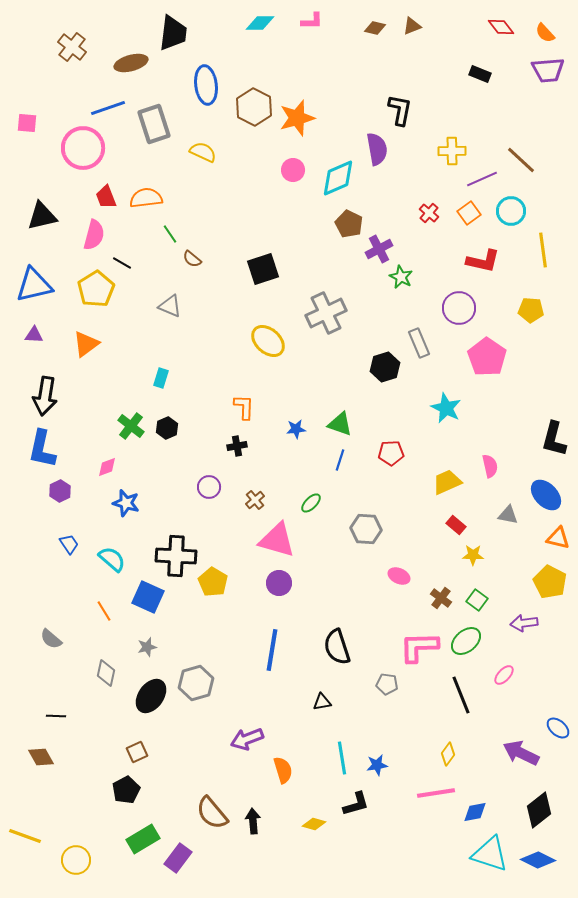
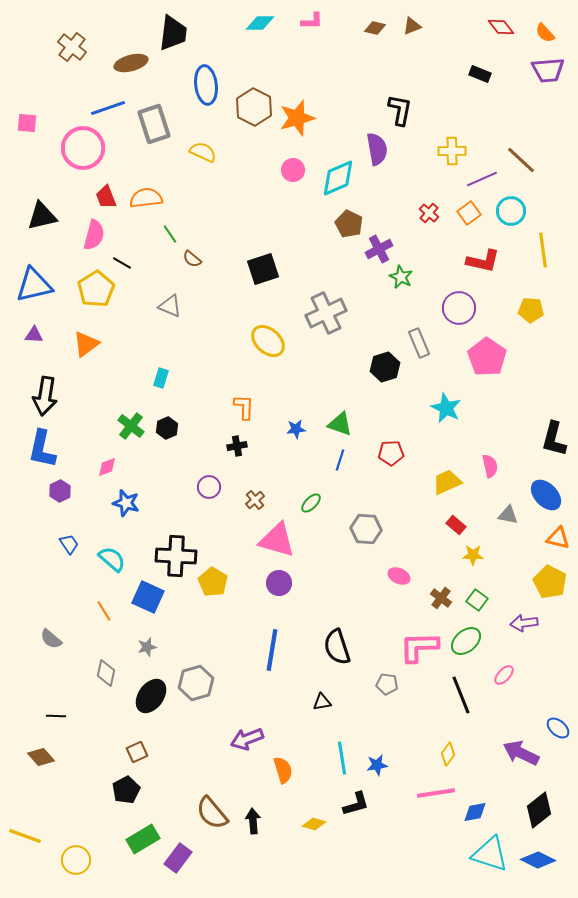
brown diamond at (41, 757): rotated 12 degrees counterclockwise
